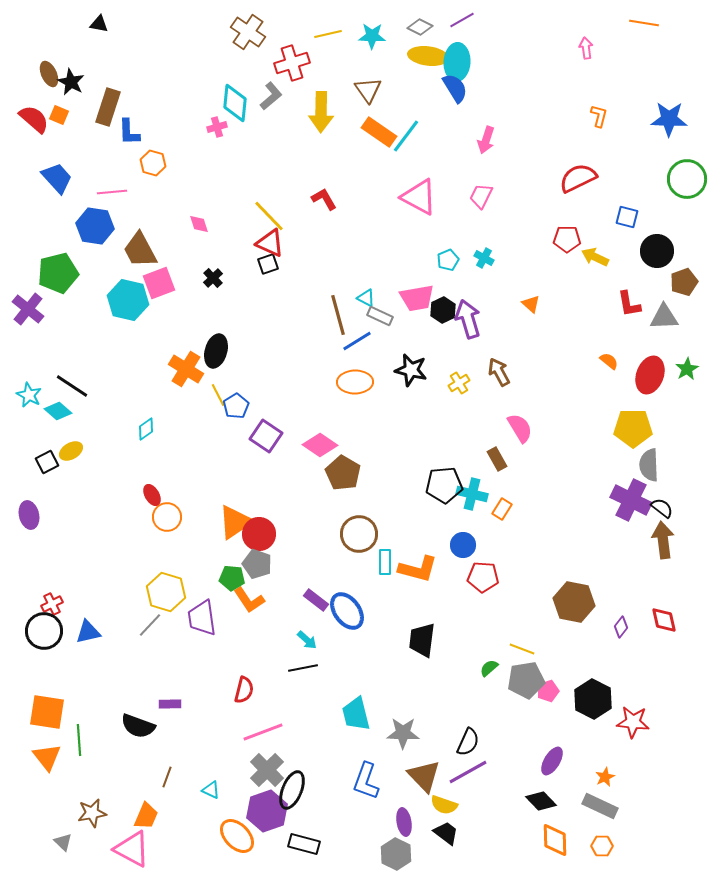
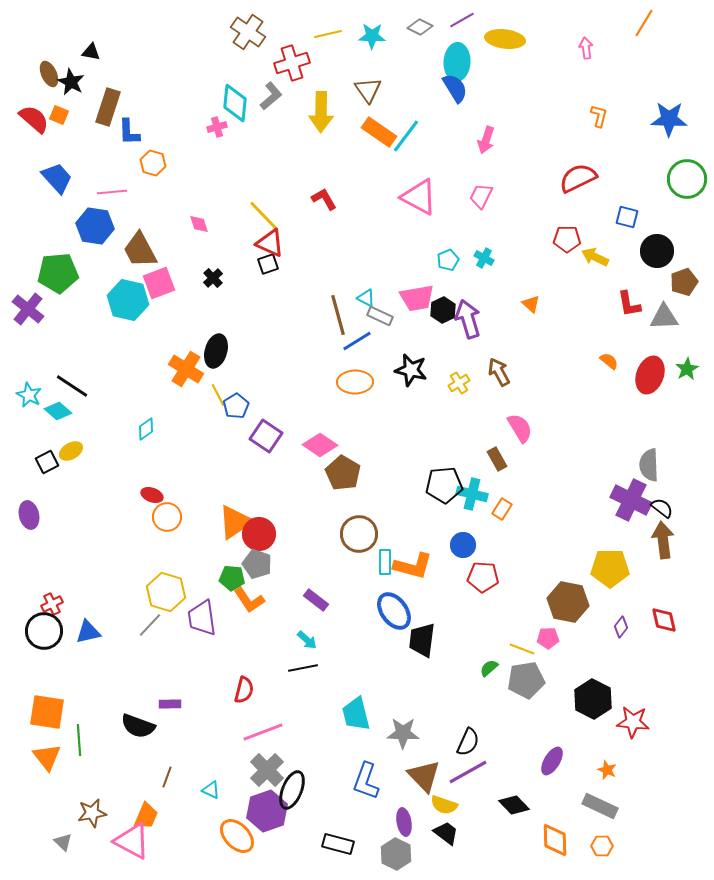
orange line at (644, 23): rotated 68 degrees counterclockwise
black triangle at (99, 24): moved 8 px left, 28 px down
yellow ellipse at (428, 56): moved 77 px right, 17 px up
yellow line at (269, 216): moved 5 px left
green pentagon at (58, 273): rotated 9 degrees clockwise
yellow pentagon at (633, 428): moved 23 px left, 140 px down
red ellipse at (152, 495): rotated 40 degrees counterclockwise
orange L-shape at (418, 569): moved 5 px left, 3 px up
brown hexagon at (574, 602): moved 6 px left
blue ellipse at (347, 611): moved 47 px right
pink pentagon at (548, 691): moved 53 px up; rotated 15 degrees clockwise
orange star at (605, 777): moved 2 px right, 7 px up; rotated 24 degrees counterclockwise
black diamond at (541, 801): moved 27 px left, 4 px down
black rectangle at (304, 844): moved 34 px right
pink triangle at (132, 849): moved 8 px up
